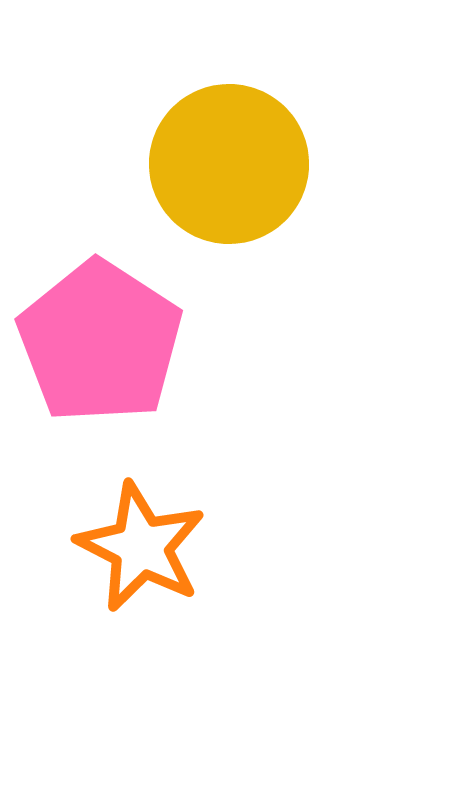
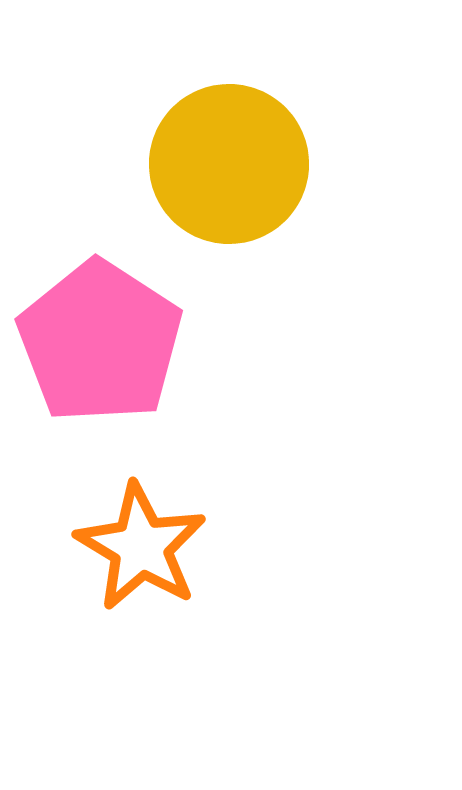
orange star: rotated 4 degrees clockwise
